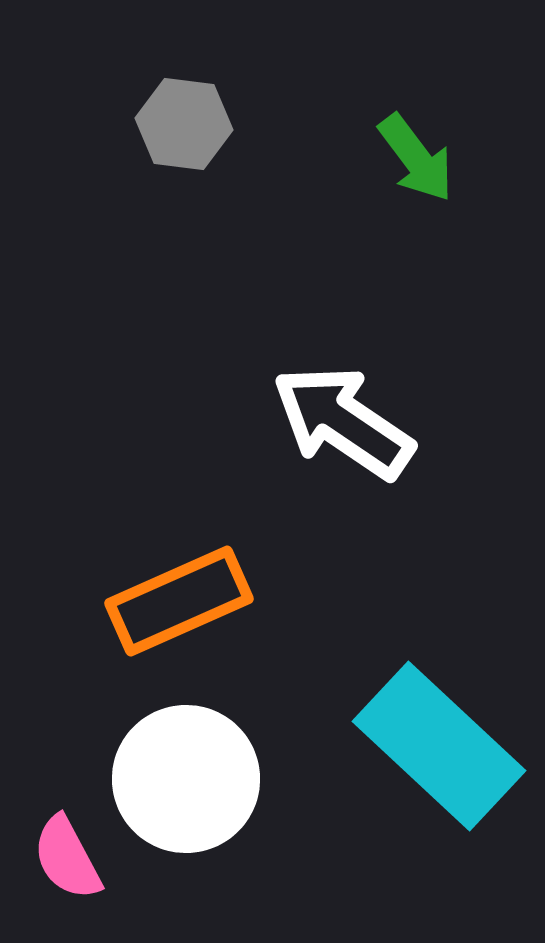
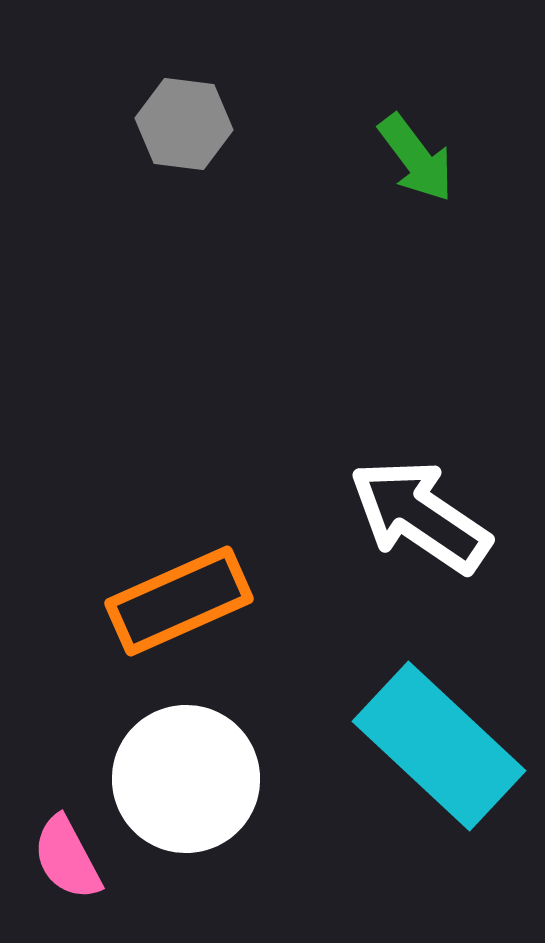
white arrow: moved 77 px right, 94 px down
